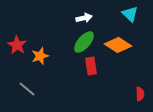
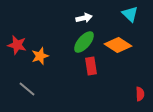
red star: rotated 18 degrees counterclockwise
